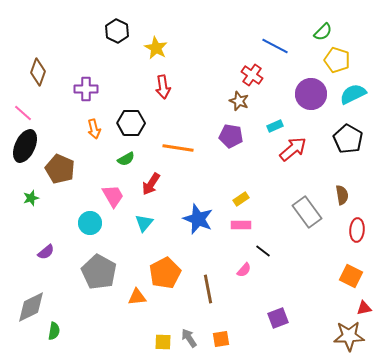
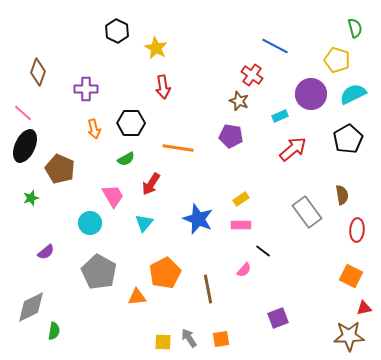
green semicircle at (323, 32): moved 32 px right, 4 px up; rotated 60 degrees counterclockwise
cyan rectangle at (275, 126): moved 5 px right, 10 px up
black pentagon at (348, 139): rotated 12 degrees clockwise
